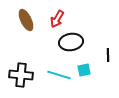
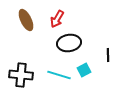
black ellipse: moved 2 px left, 1 px down
cyan square: rotated 16 degrees counterclockwise
